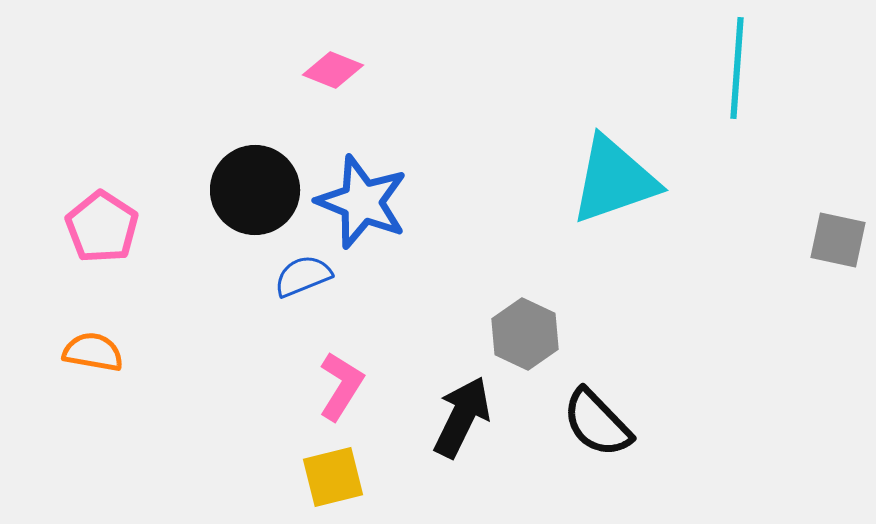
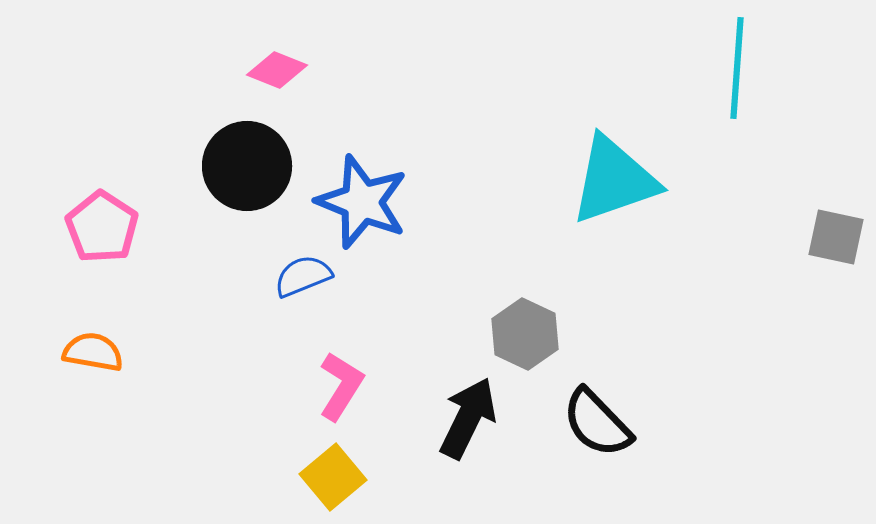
pink diamond: moved 56 px left
black circle: moved 8 px left, 24 px up
gray square: moved 2 px left, 3 px up
black arrow: moved 6 px right, 1 px down
yellow square: rotated 26 degrees counterclockwise
